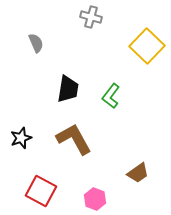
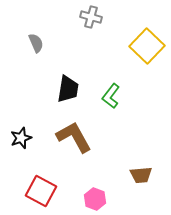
brown L-shape: moved 2 px up
brown trapezoid: moved 3 px right, 2 px down; rotated 30 degrees clockwise
